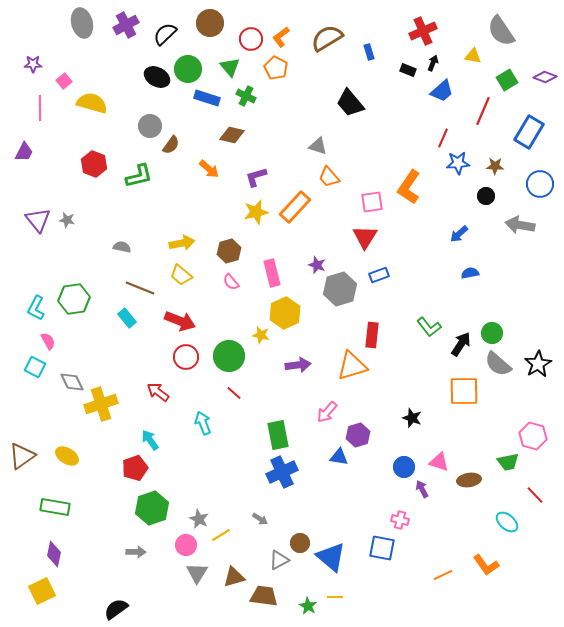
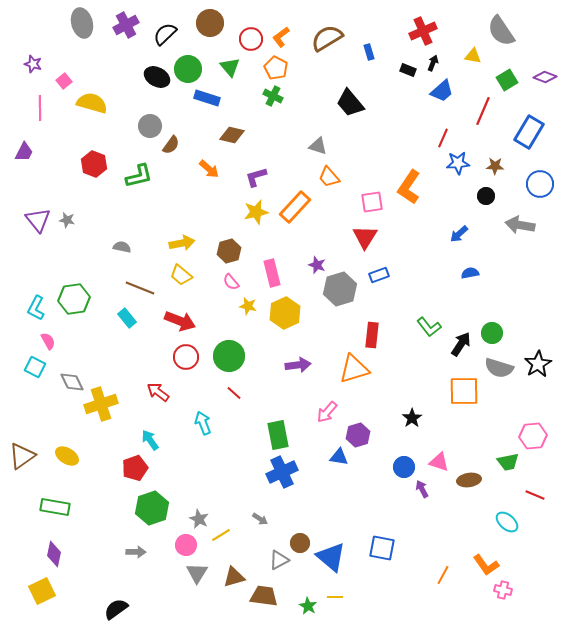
purple star at (33, 64): rotated 18 degrees clockwise
green cross at (246, 96): moved 27 px right
yellow star at (261, 335): moved 13 px left, 29 px up
gray semicircle at (498, 364): moved 1 px right, 4 px down; rotated 24 degrees counterclockwise
orange triangle at (352, 366): moved 2 px right, 3 px down
black star at (412, 418): rotated 18 degrees clockwise
pink hexagon at (533, 436): rotated 20 degrees counterclockwise
red line at (535, 495): rotated 24 degrees counterclockwise
pink cross at (400, 520): moved 103 px right, 70 px down
orange line at (443, 575): rotated 36 degrees counterclockwise
